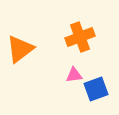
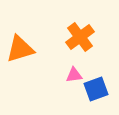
orange cross: rotated 16 degrees counterclockwise
orange triangle: rotated 20 degrees clockwise
